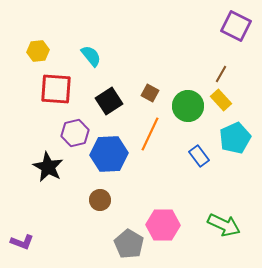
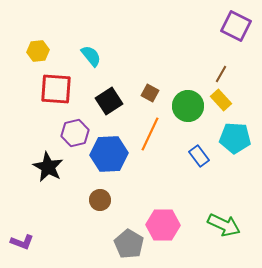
cyan pentagon: rotated 28 degrees clockwise
